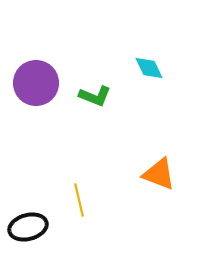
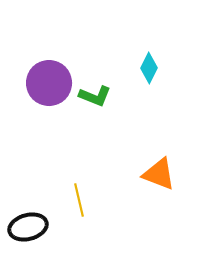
cyan diamond: rotated 52 degrees clockwise
purple circle: moved 13 px right
